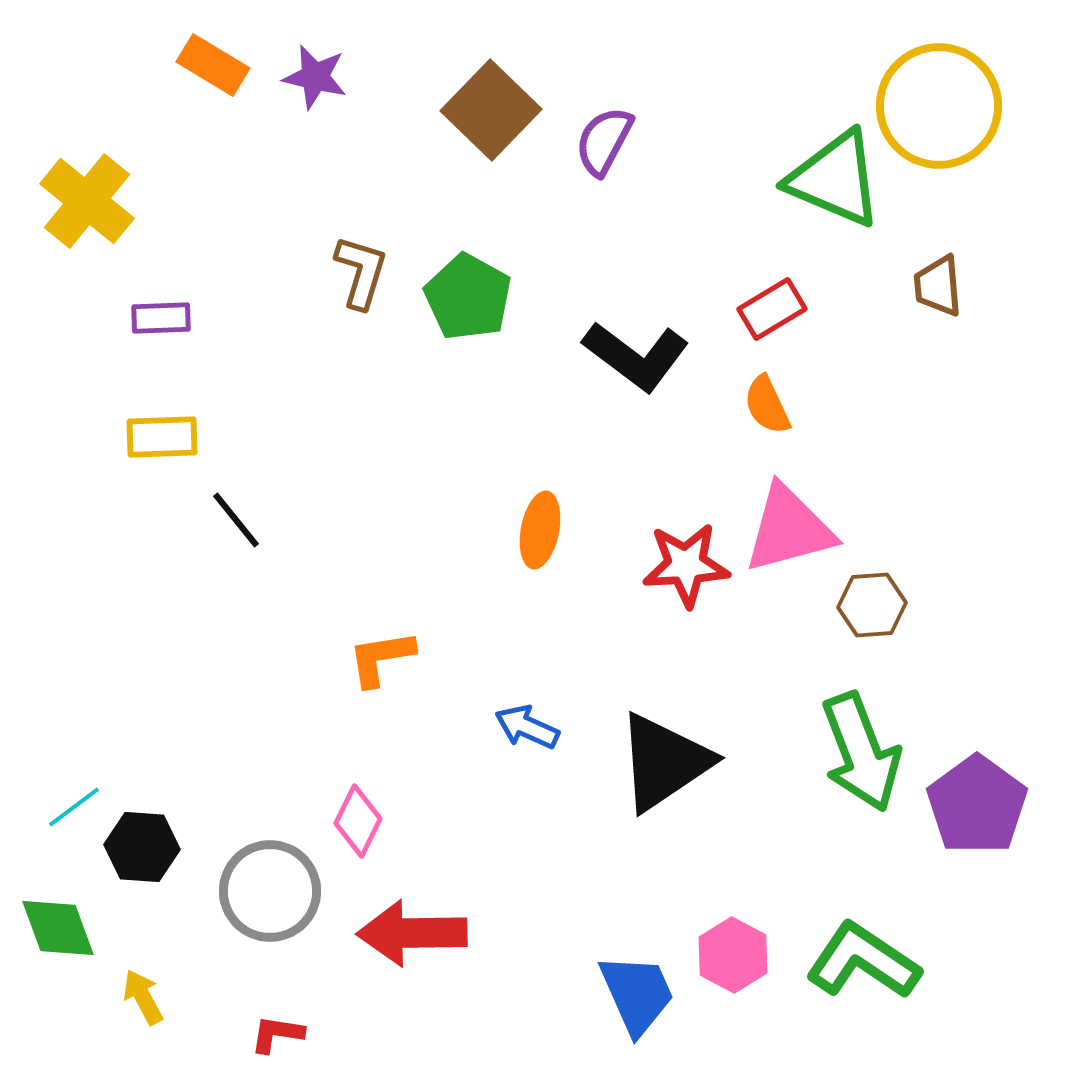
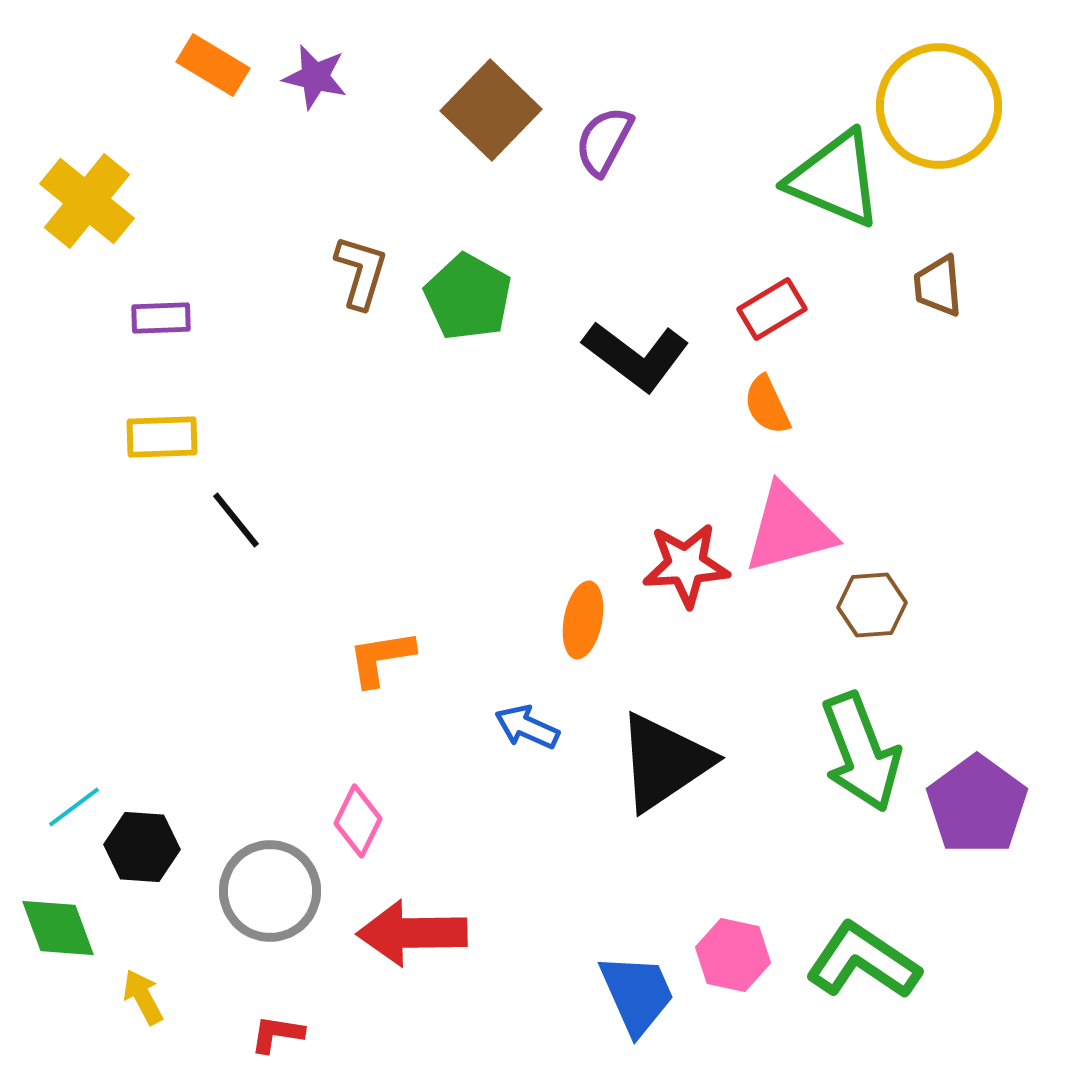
orange ellipse: moved 43 px right, 90 px down
pink hexagon: rotated 16 degrees counterclockwise
